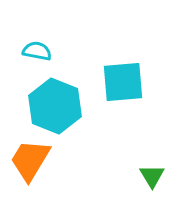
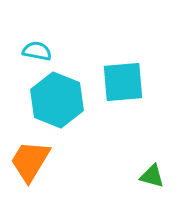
cyan hexagon: moved 2 px right, 6 px up
orange trapezoid: moved 1 px down
green triangle: rotated 44 degrees counterclockwise
